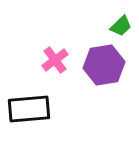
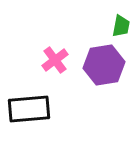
green trapezoid: rotated 35 degrees counterclockwise
